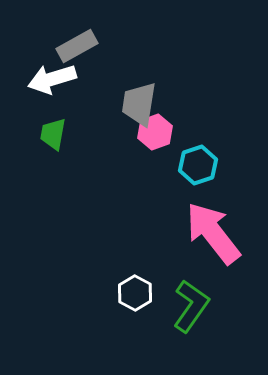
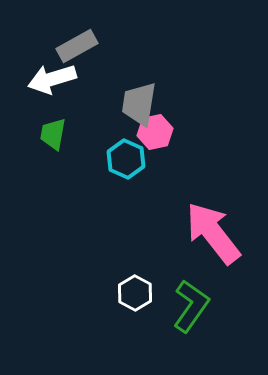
pink hexagon: rotated 8 degrees clockwise
cyan hexagon: moved 72 px left, 6 px up; rotated 18 degrees counterclockwise
